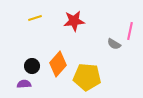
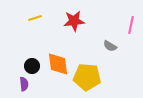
pink line: moved 1 px right, 6 px up
gray semicircle: moved 4 px left, 2 px down
orange diamond: rotated 50 degrees counterclockwise
purple semicircle: rotated 88 degrees clockwise
